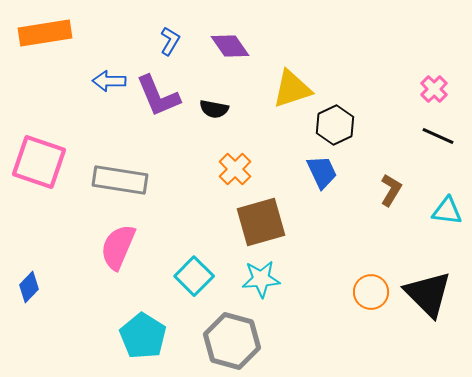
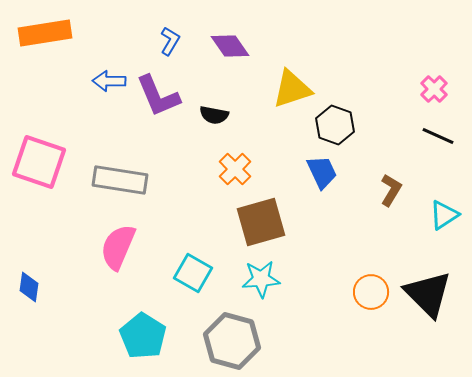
black semicircle: moved 6 px down
black hexagon: rotated 15 degrees counterclockwise
cyan triangle: moved 3 px left, 4 px down; rotated 40 degrees counterclockwise
cyan square: moved 1 px left, 3 px up; rotated 15 degrees counterclockwise
blue diamond: rotated 36 degrees counterclockwise
